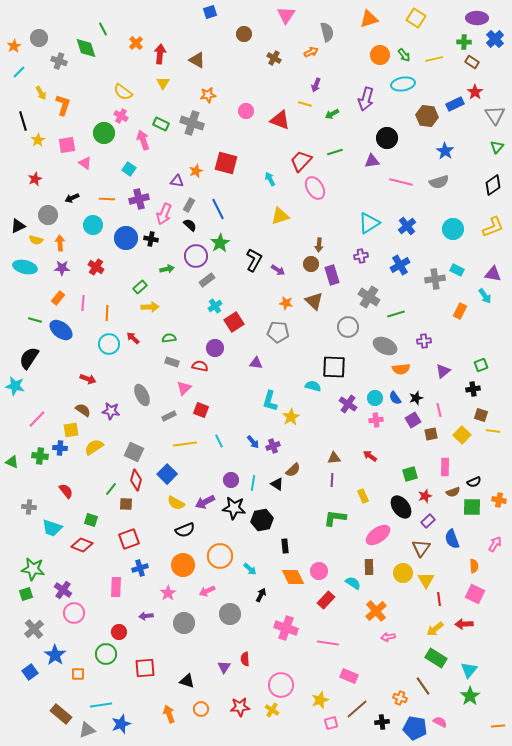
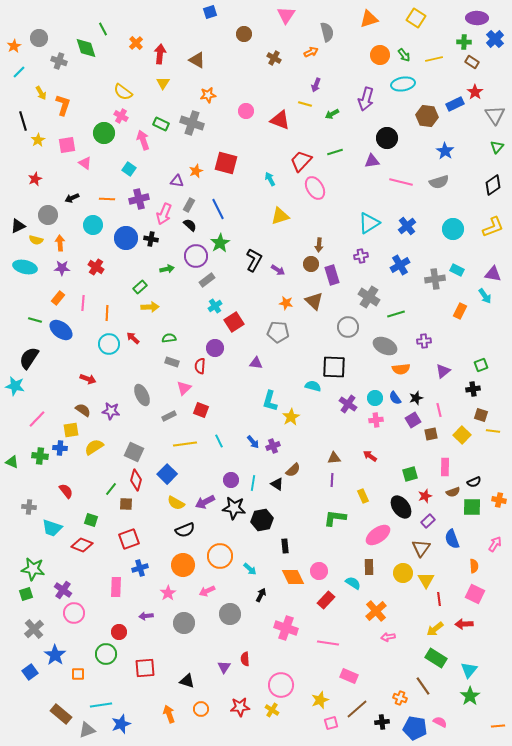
red semicircle at (200, 366): rotated 98 degrees counterclockwise
